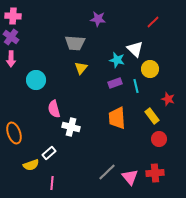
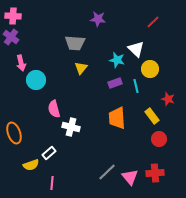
white triangle: moved 1 px right
pink arrow: moved 10 px right, 4 px down; rotated 14 degrees counterclockwise
